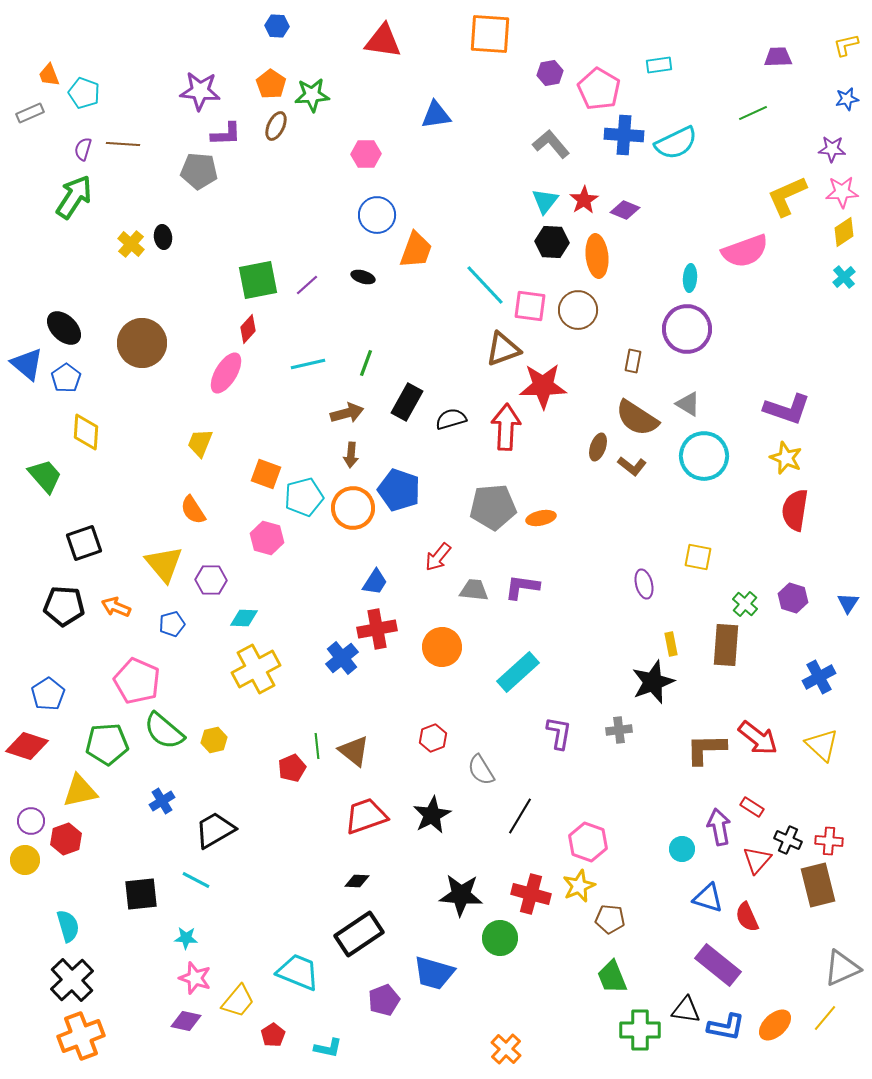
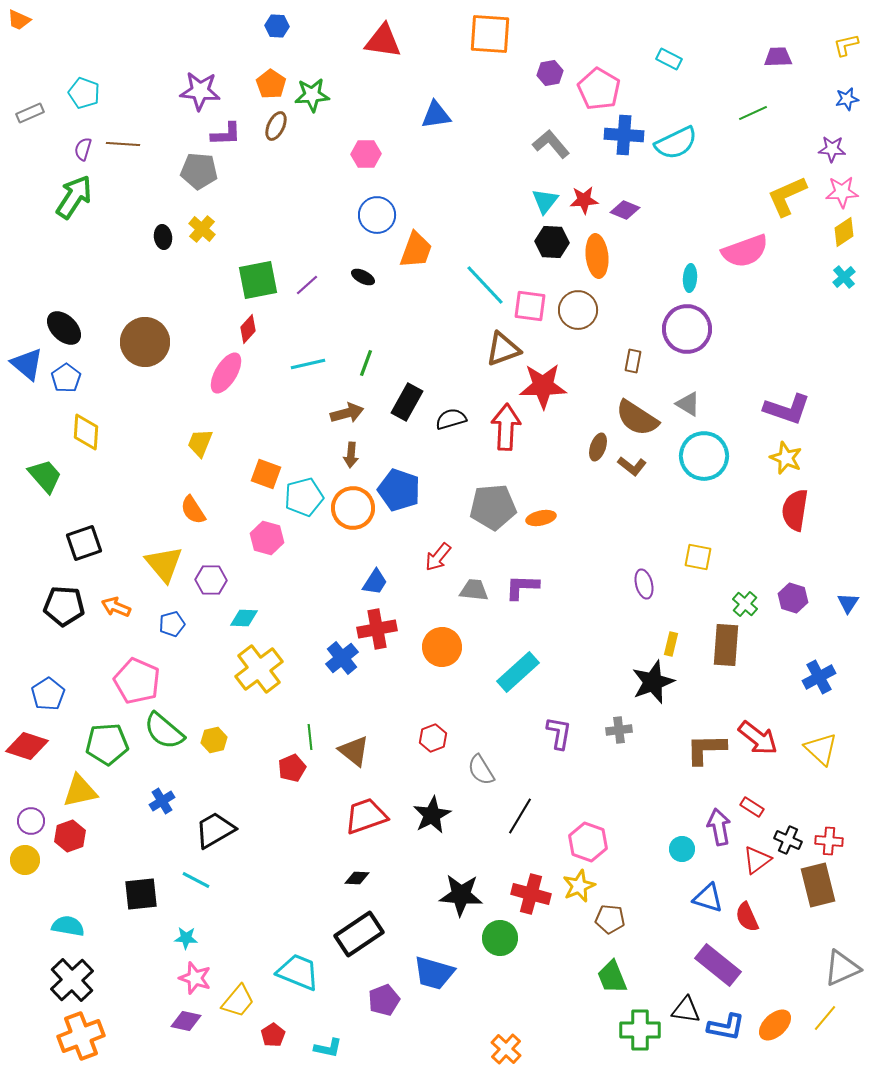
cyan rectangle at (659, 65): moved 10 px right, 6 px up; rotated 35 degrees clockwise
orange trapezoid at (49, 75): moved 30 px left, 55 px up; rotated 45 degrees counterclockwise
red star at (584, 200): rotated 28 degrees clockwise
yellow cross at (131, 244): moved 71 px right, 15 px up
black ellipse at (363, 277): rotated 10 degrees clockwise
brown circle at (142, 343): moved 3 px right, 1 px up
purple L-shape at (522, 587): rotated 6 degrees counterclockwise
yellow rectangle at (671, 644): rotated 25 degrees clockwise
yellow cross at (256, 669): moved 3 px right; rotated 9 degrees counterclockwise
yellow triangle at (822, 745): moved 1 px left, 4 px down
green line at (317, 746): moved 7 px left, 9 px up
red hexagon at (66, 839): moved 4 px right, 3 px up
red triangle at (757, 860): rotated 12 degrees clockwise
black diamond at (357, 881): moved 3 px up
cyan semicircle at (68, 926): rotated 64 degrees counterclockwise
